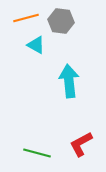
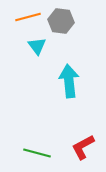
orange line: moved 2 px right, 1 px up
cyan triangle: moved 1 px right, 1 px down; rotated 24 degrees clockwise
red L-shape: moved 2 px right, 3 px down
